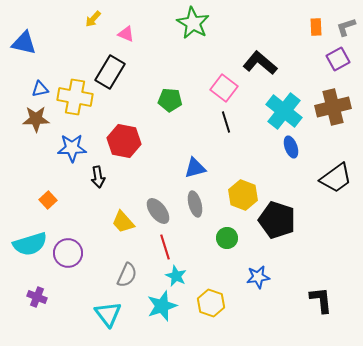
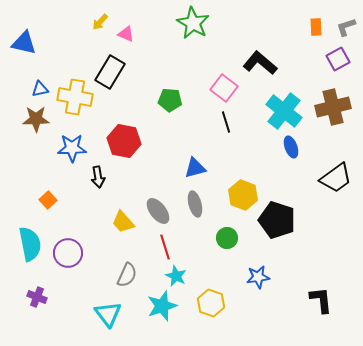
yellow arrow at (93, 19): moved 7 px right, 3 px down
cyan semicircle at (30, 244): rotated 84 degrees counterclockwise
